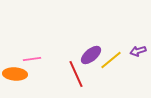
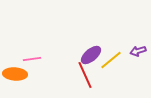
red line: moved 9 px right, 1 px down
